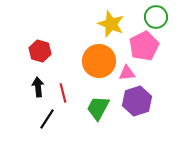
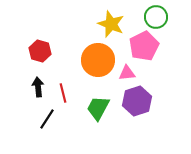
orange circle: moved 1 px left, 1 px up
